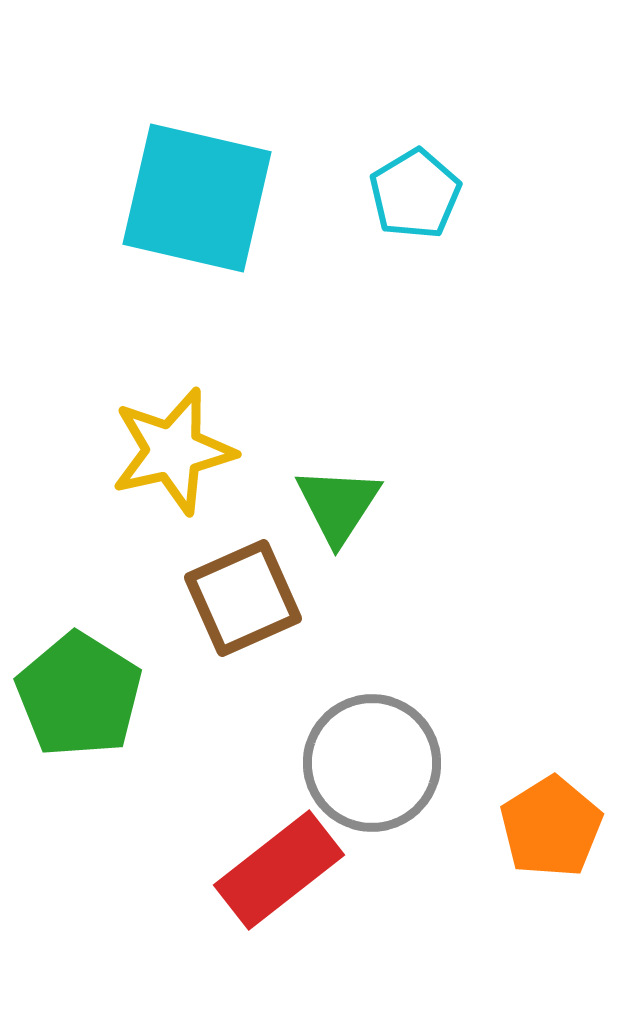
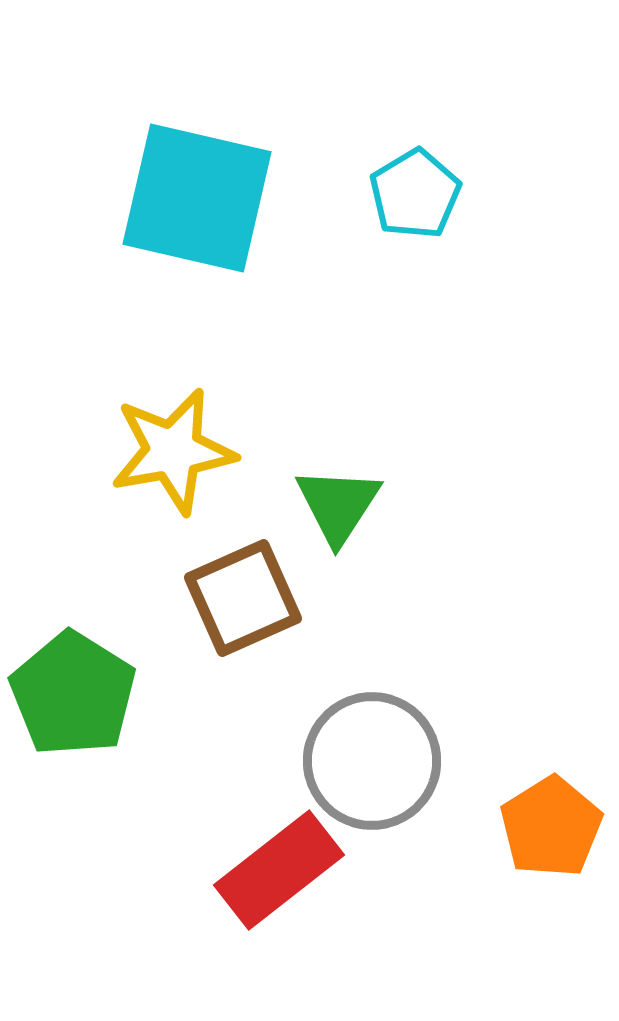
yellow star: rotated 3 degrees clockwise
green pentagon: moved 6 px left, 1 px up
gray circle: moved 2 px up
